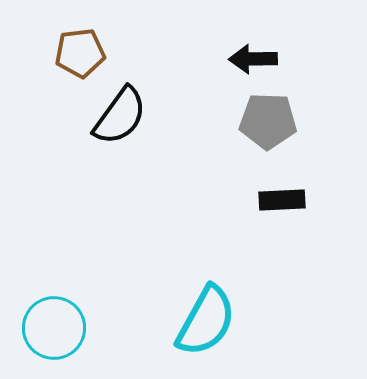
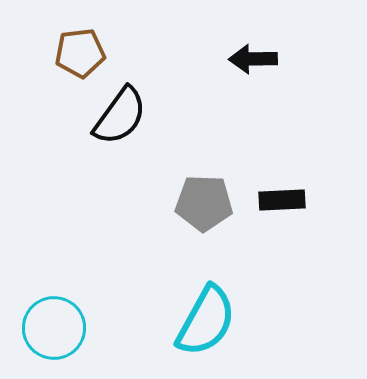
gray pentagon: moved 64 px left, 82 px down
